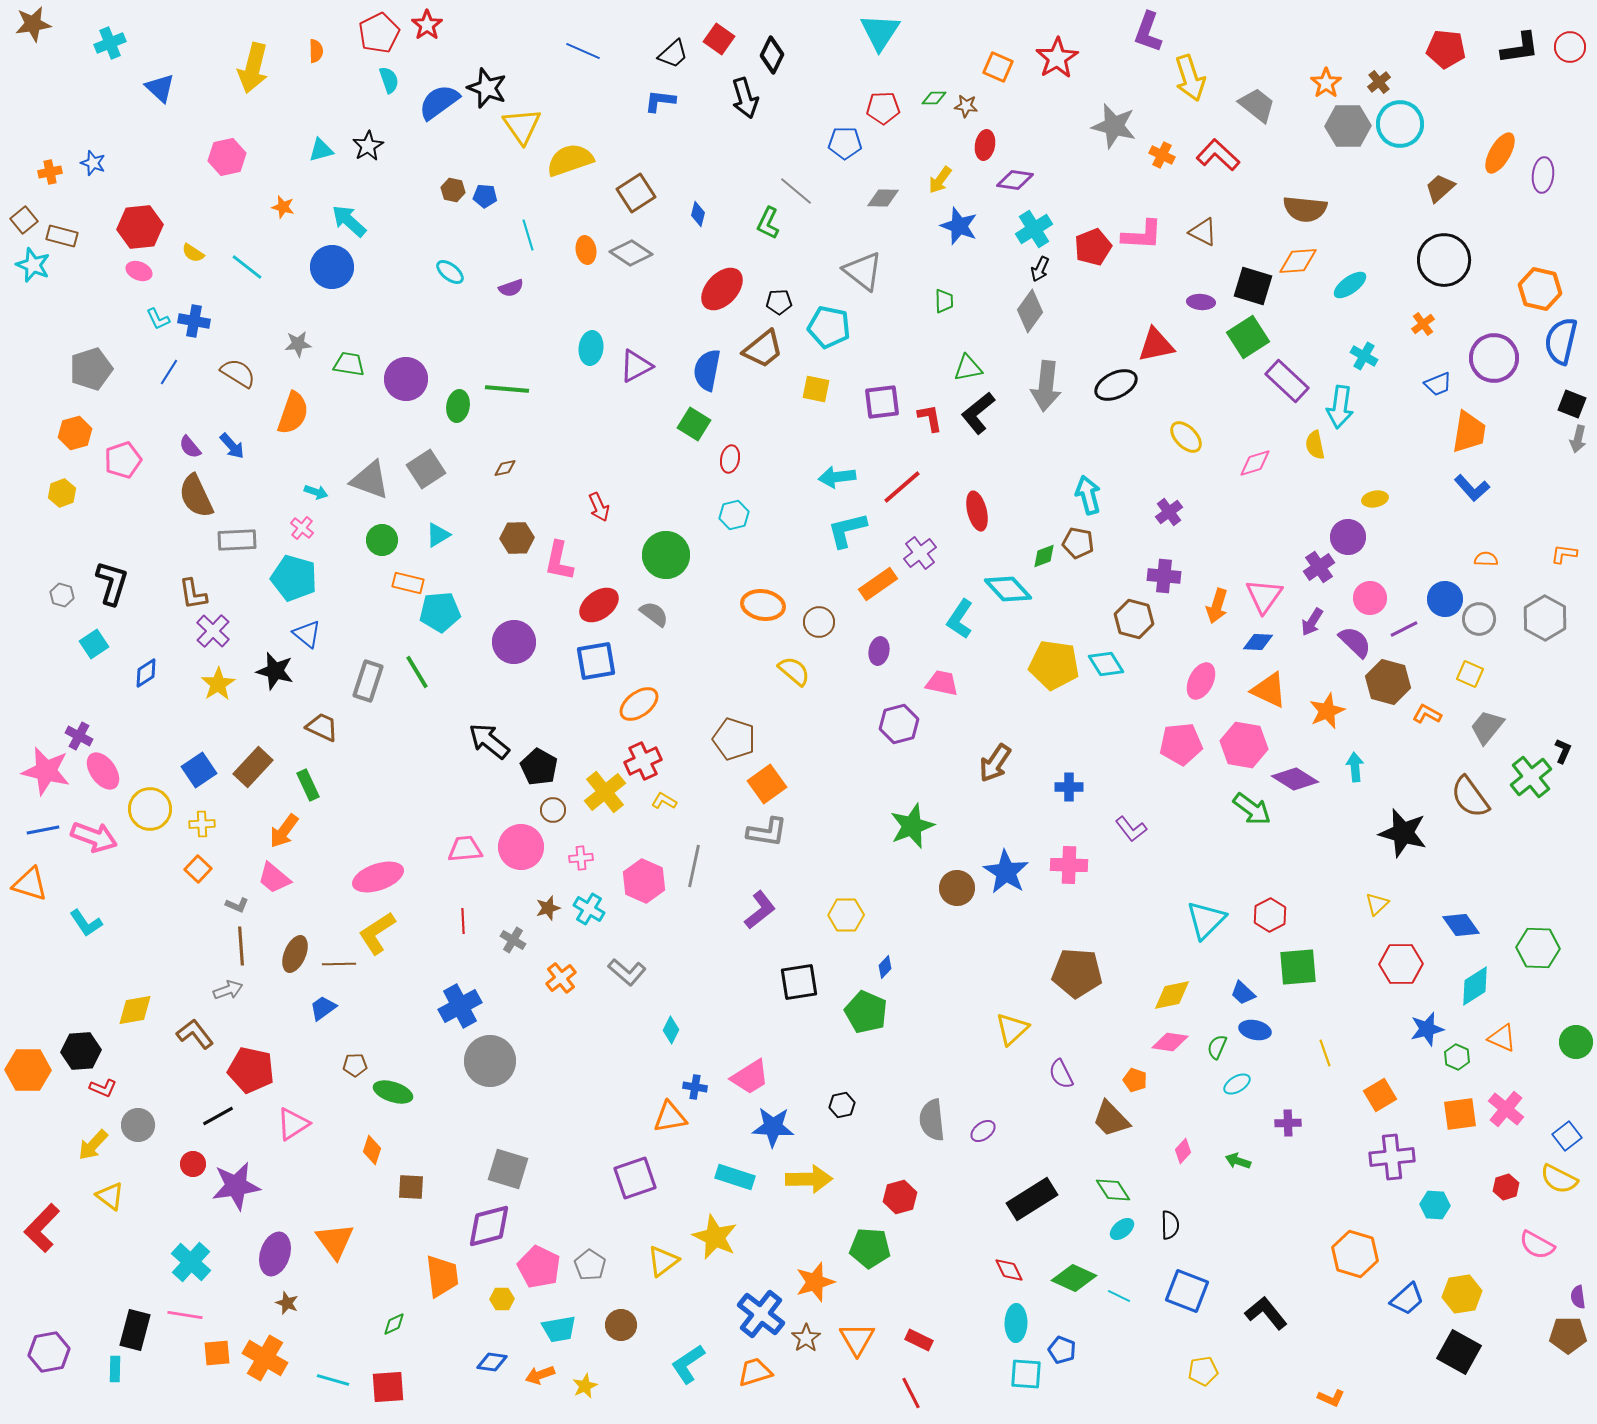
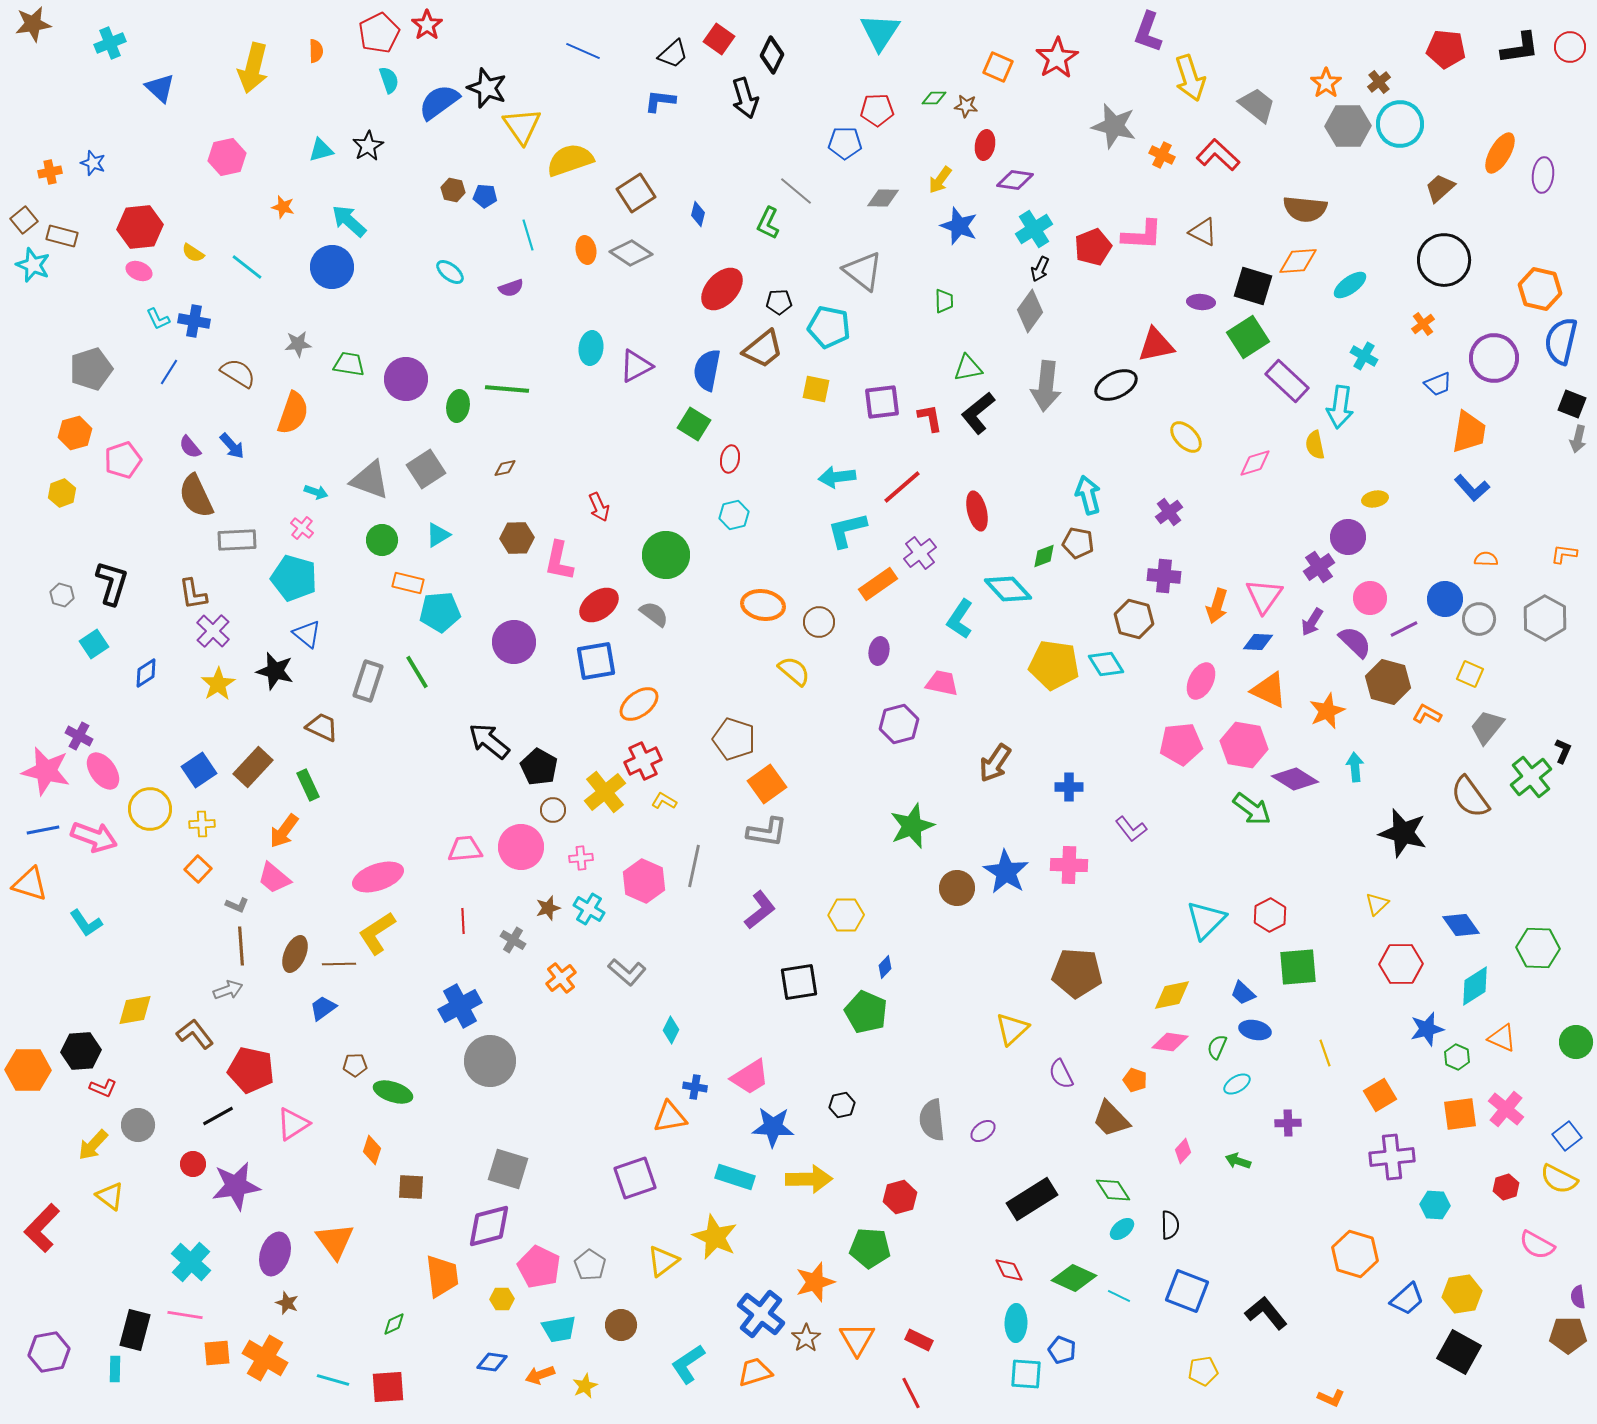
red pentagon at (883, 108): moved 6 px left, 2 px down
